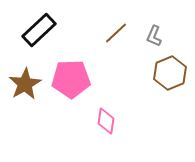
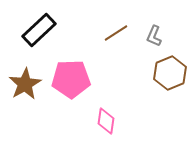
brown line: rotated 10 degrees clockwise
